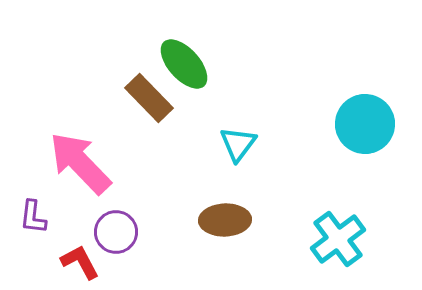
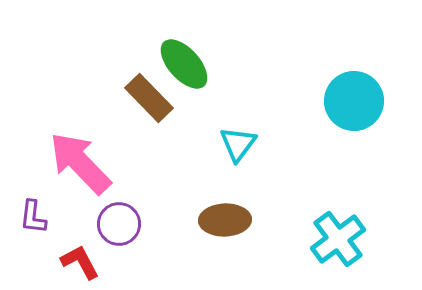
cyan circle: moved 11 px left, 23 px up
purple circle: moved 3 px right, 8 px up
